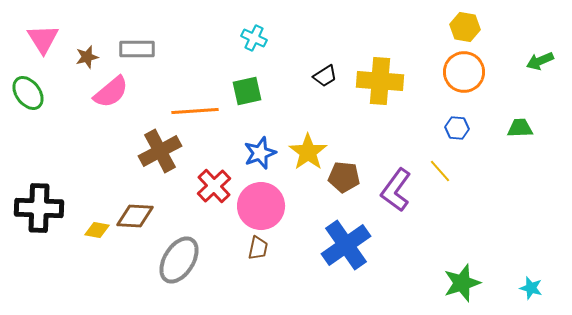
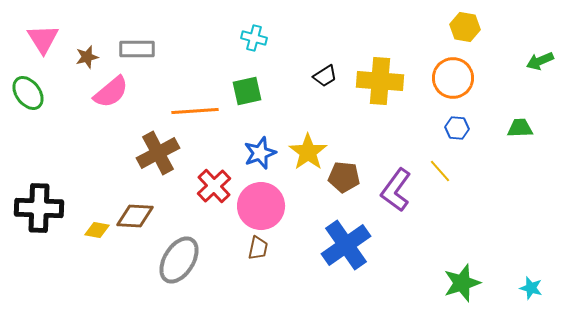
cyan cross: rotated 10 degrees counterclockwise
orange circle: moved 11 px left, 6 px down
brown cross: moved 2 px left, 2 px down
